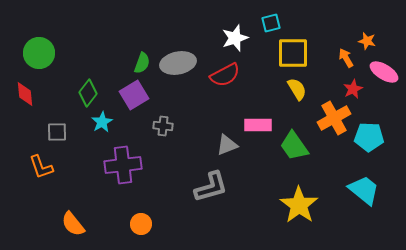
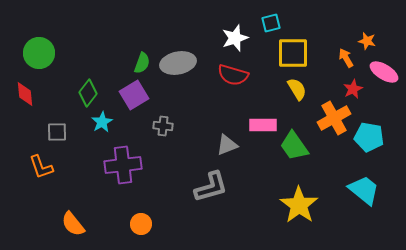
red semicircle: moved 8 px right; rotated 44 degrees clockwise
pink rectangle: moved 5 px right
cyan pentagon: rotated 8 degrees clockwise
